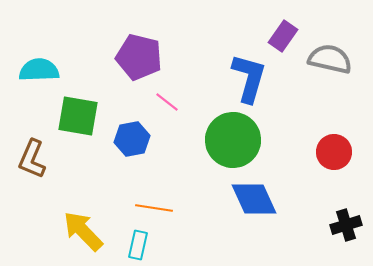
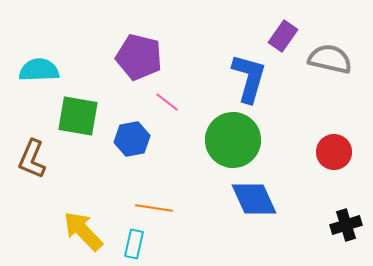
cyan rectangle: moved 4 px left, 1 px up
